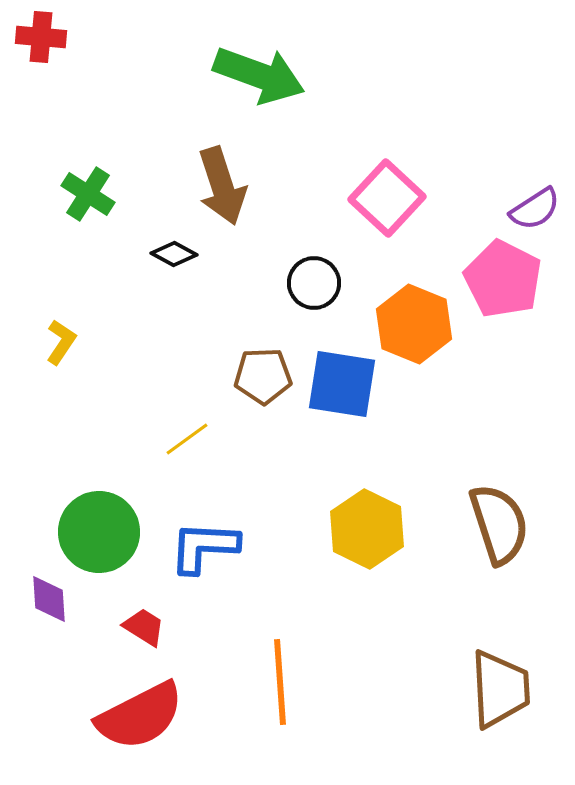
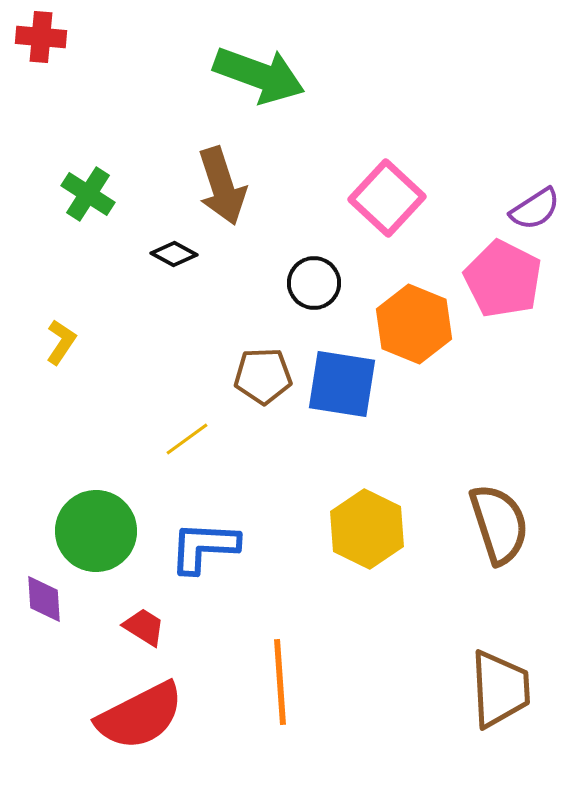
green circle: moved 3 px left, 1 px up
purple diamond: moved 5 px left
